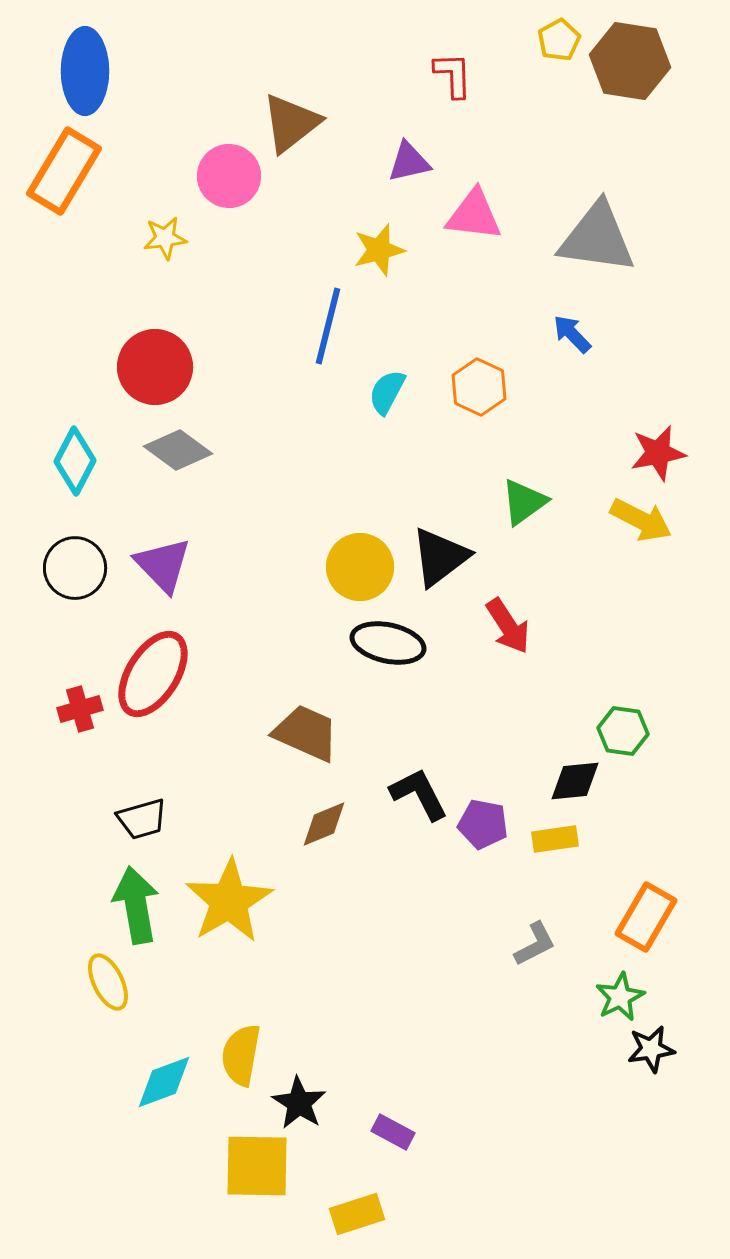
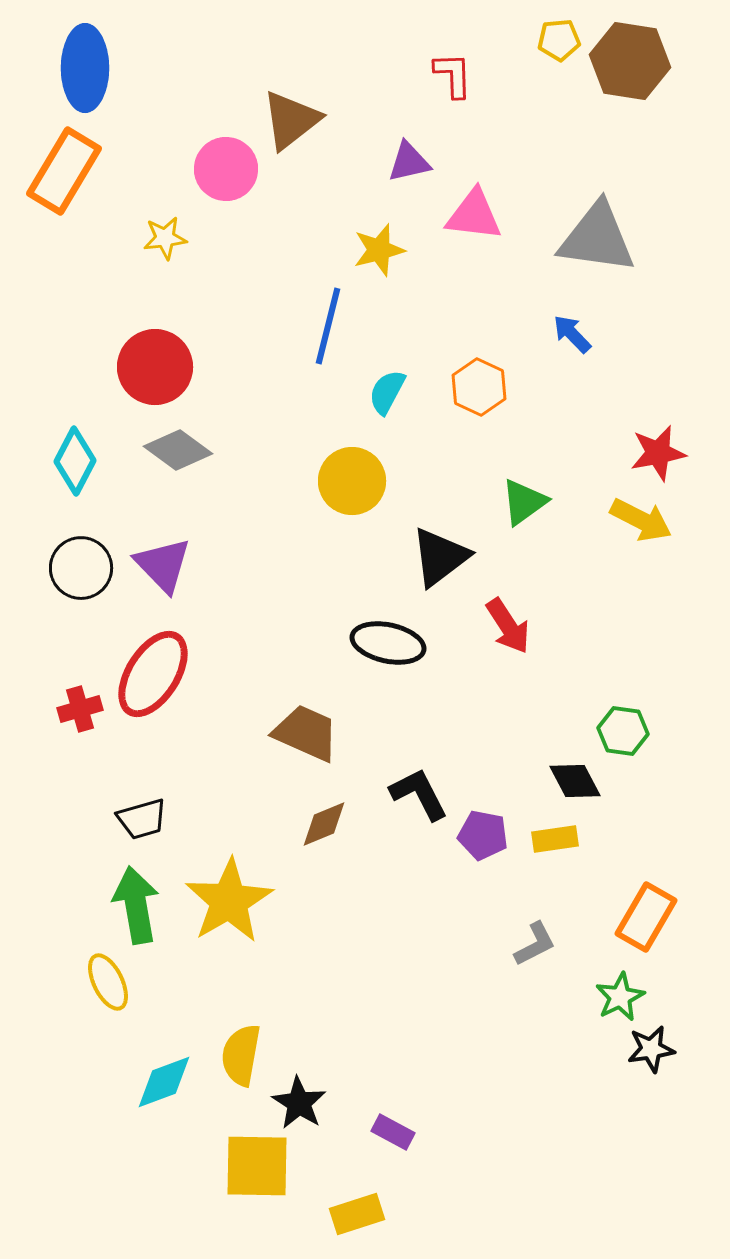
yellow pentagon at (559, 40): rotated 24 degrees clockwise
blue ellipse at (85, 71): moved 3 px up
brown triangle at (291, 123): moved 3 px up
pink circle at (229, 176): moved 3 px left, 7 px up
yellow circle at (360, 567): moved 8 px left, 86 px up
black circle at (75, 568): moved 6 px right
black diamond at (575, 781): rotated 68 degrees clockwise
purple pentagon at (483, 824): moved 11 px down
